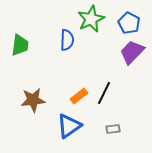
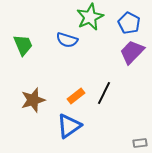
green star: moved 1 px left, 2 px up
blue semicircle: rotated 105 degrees clockwise
green trapezoid: moved 3 px right; rotated 30 degrees counterclockwise
orange rectangle: moved 3 px left
brown star: rotated 10 degrees counterclockwise
gray rectangle: moved 27 px right, 14 px down
